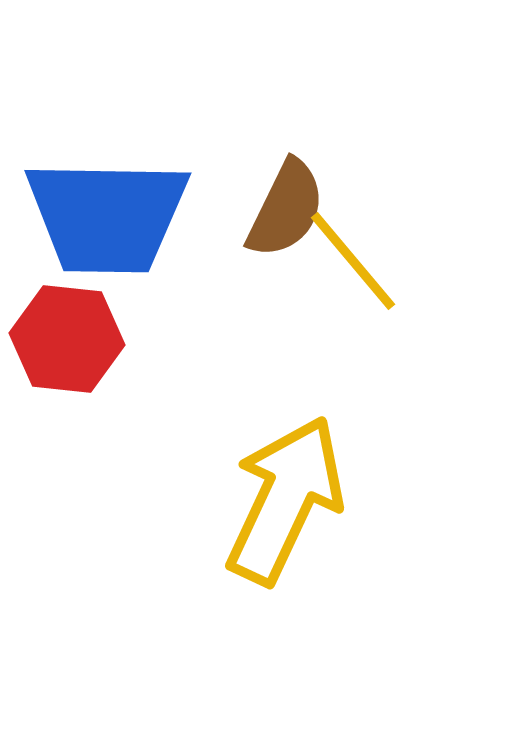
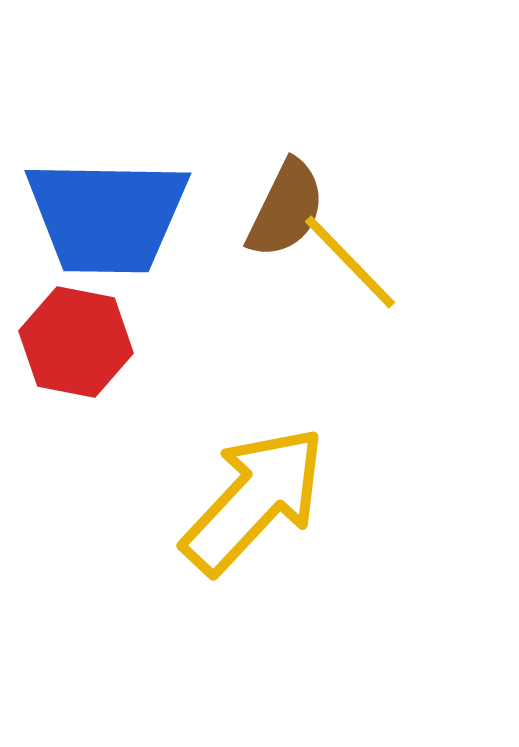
yellow line: moved 3 px left, 1 px down; rotated 4 degrees counterclockwise
red hexagon: moved 9 px right, 3 px down; rotated 5 degrees clockwise
yellow arrow: moved 31 px left; rotated 18 degrees clockwise
